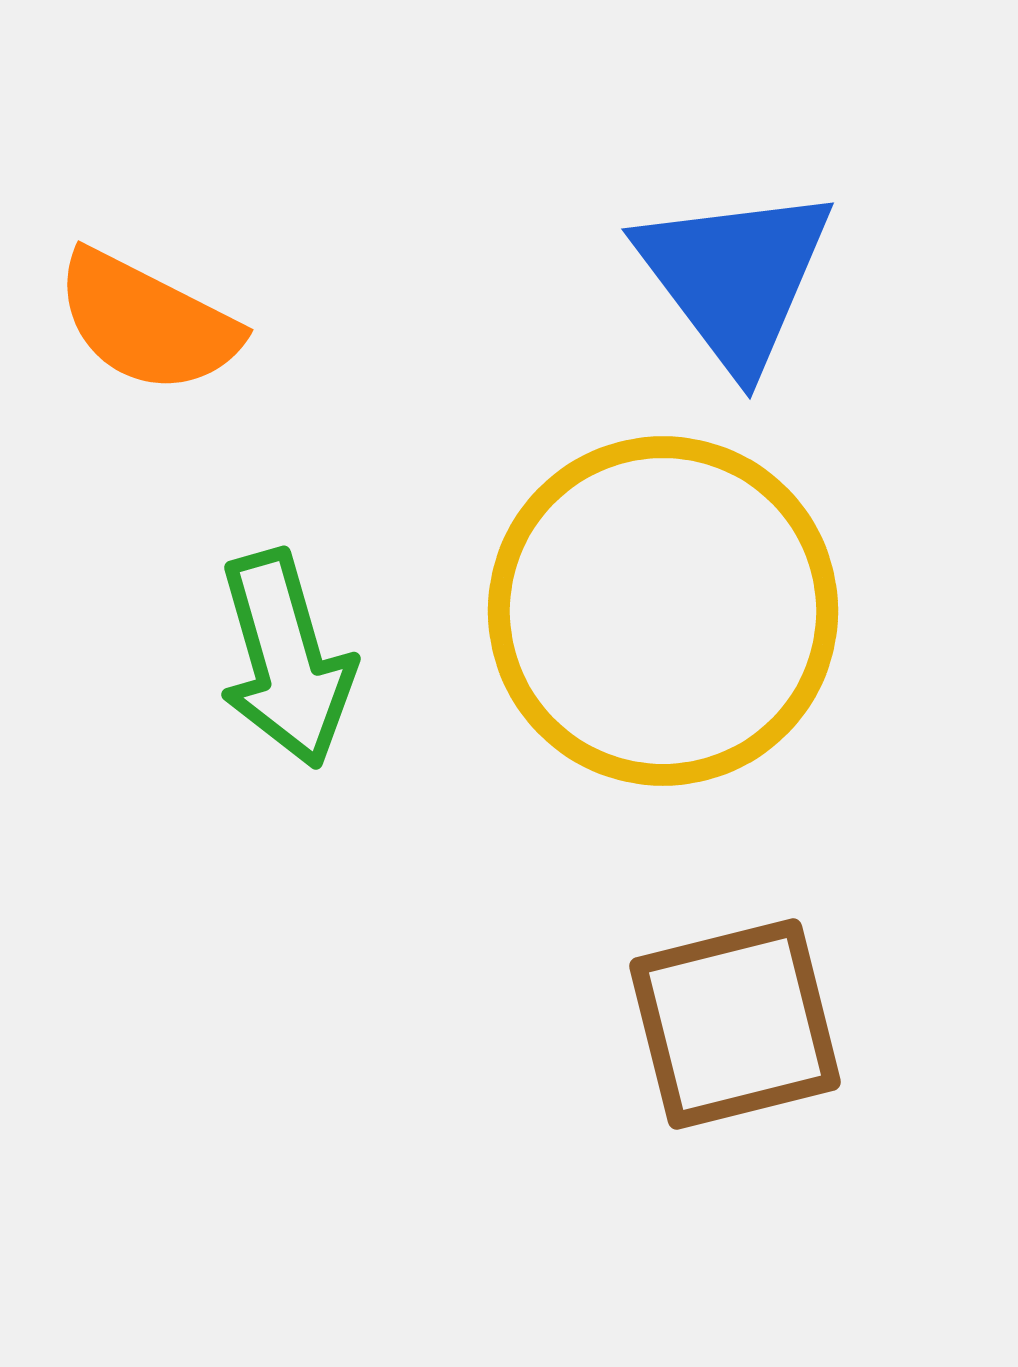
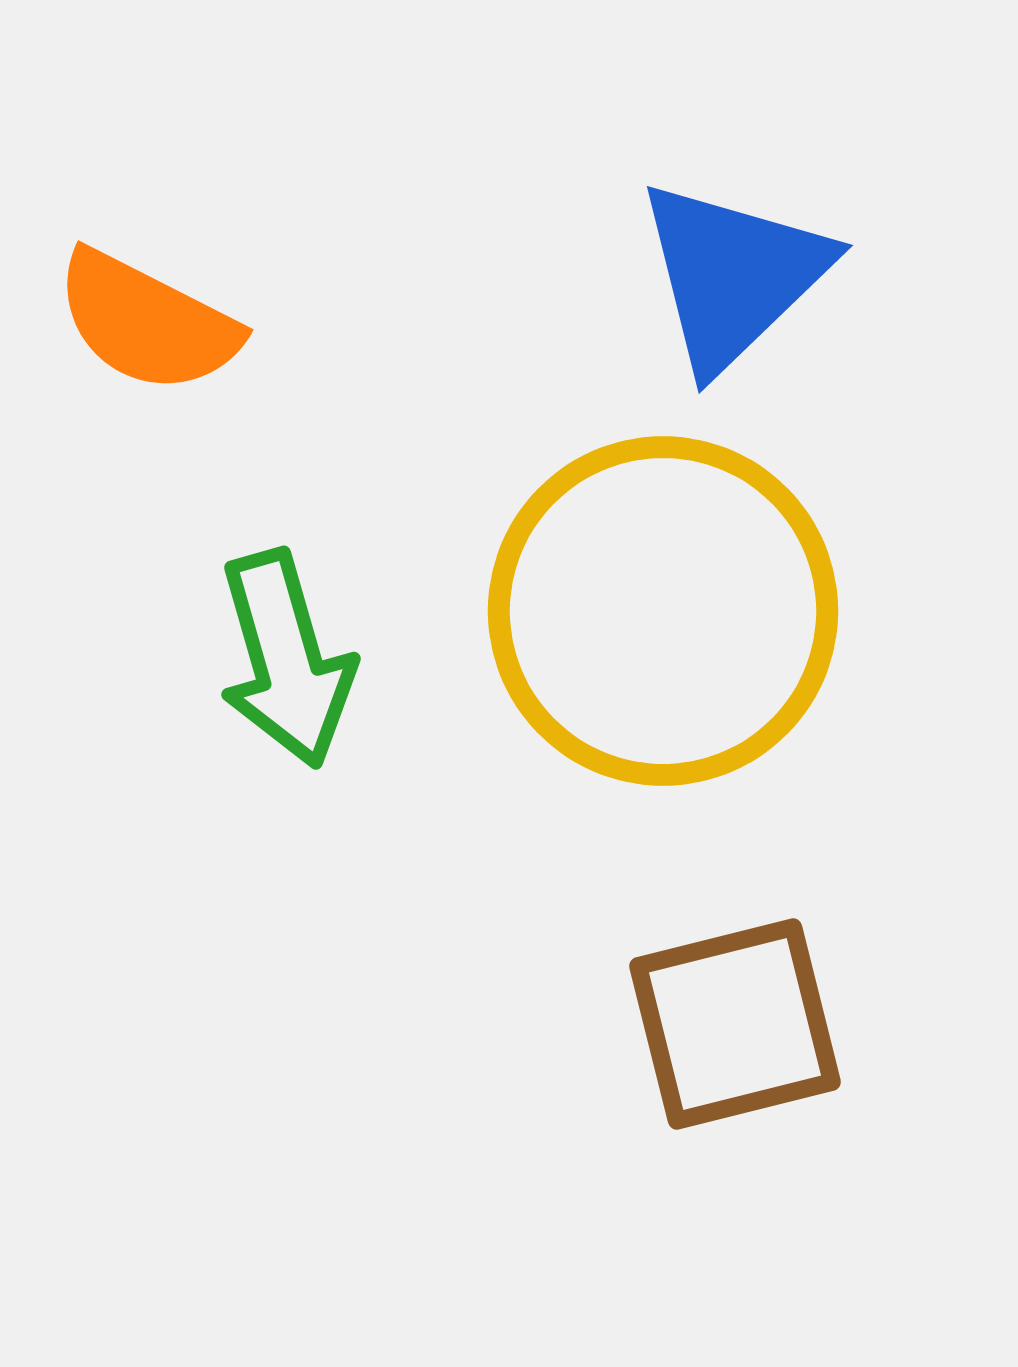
blue triangle: moved 2 px left, 2 px up; rotated 23 degrees clockwise
